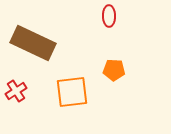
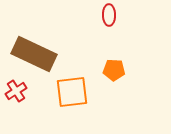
red ellipse: moved 1 px up
brown rectangle: moved 1 px right, 11 px down
